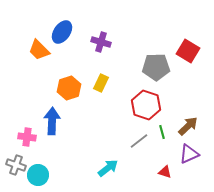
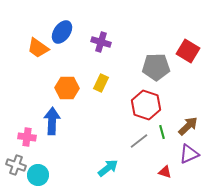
orange trapezoid: moved 1 px left, 2 px up; rotated 10 degrees counterclockwise
orange hexagon: moved 2 px left; rotated 20 degrees clockwise
